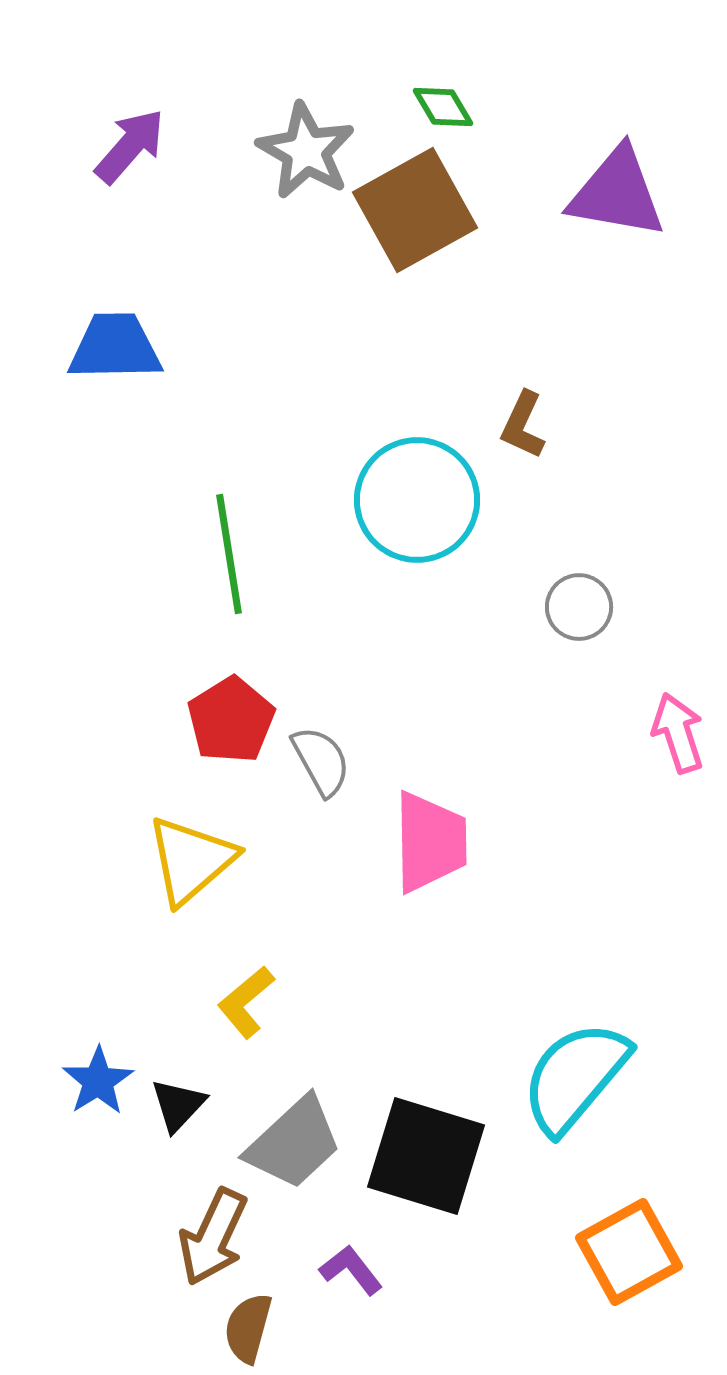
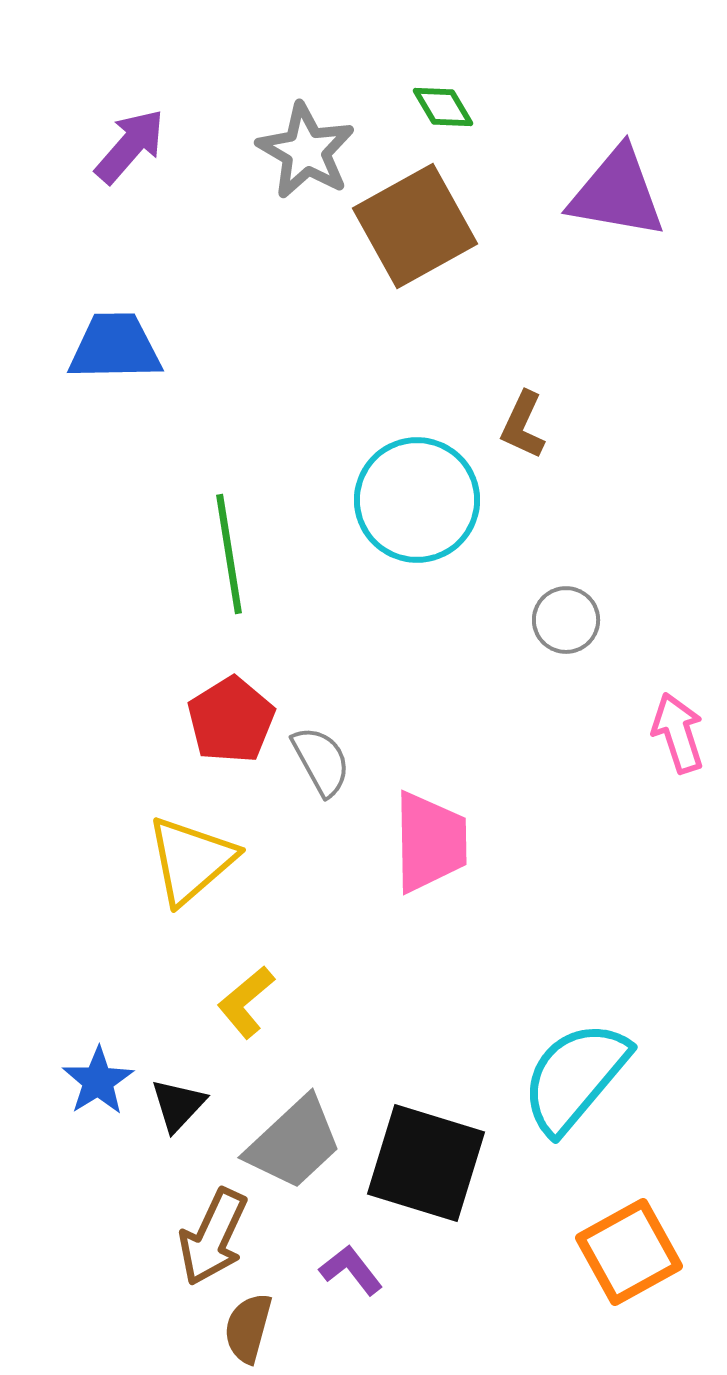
brown square: moved 16 px down
gray circle: moved 13 px left, 13 px down
black square: moved 7 px down
